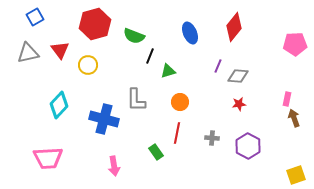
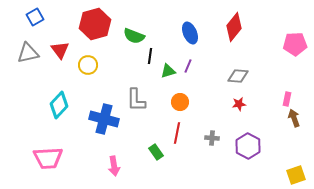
black line: rotated 14 degrees counterclockwise
purple line: moved 30 px left
